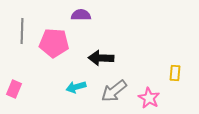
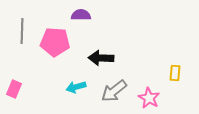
pink pentagon: moved 1 px right, 1 px up
